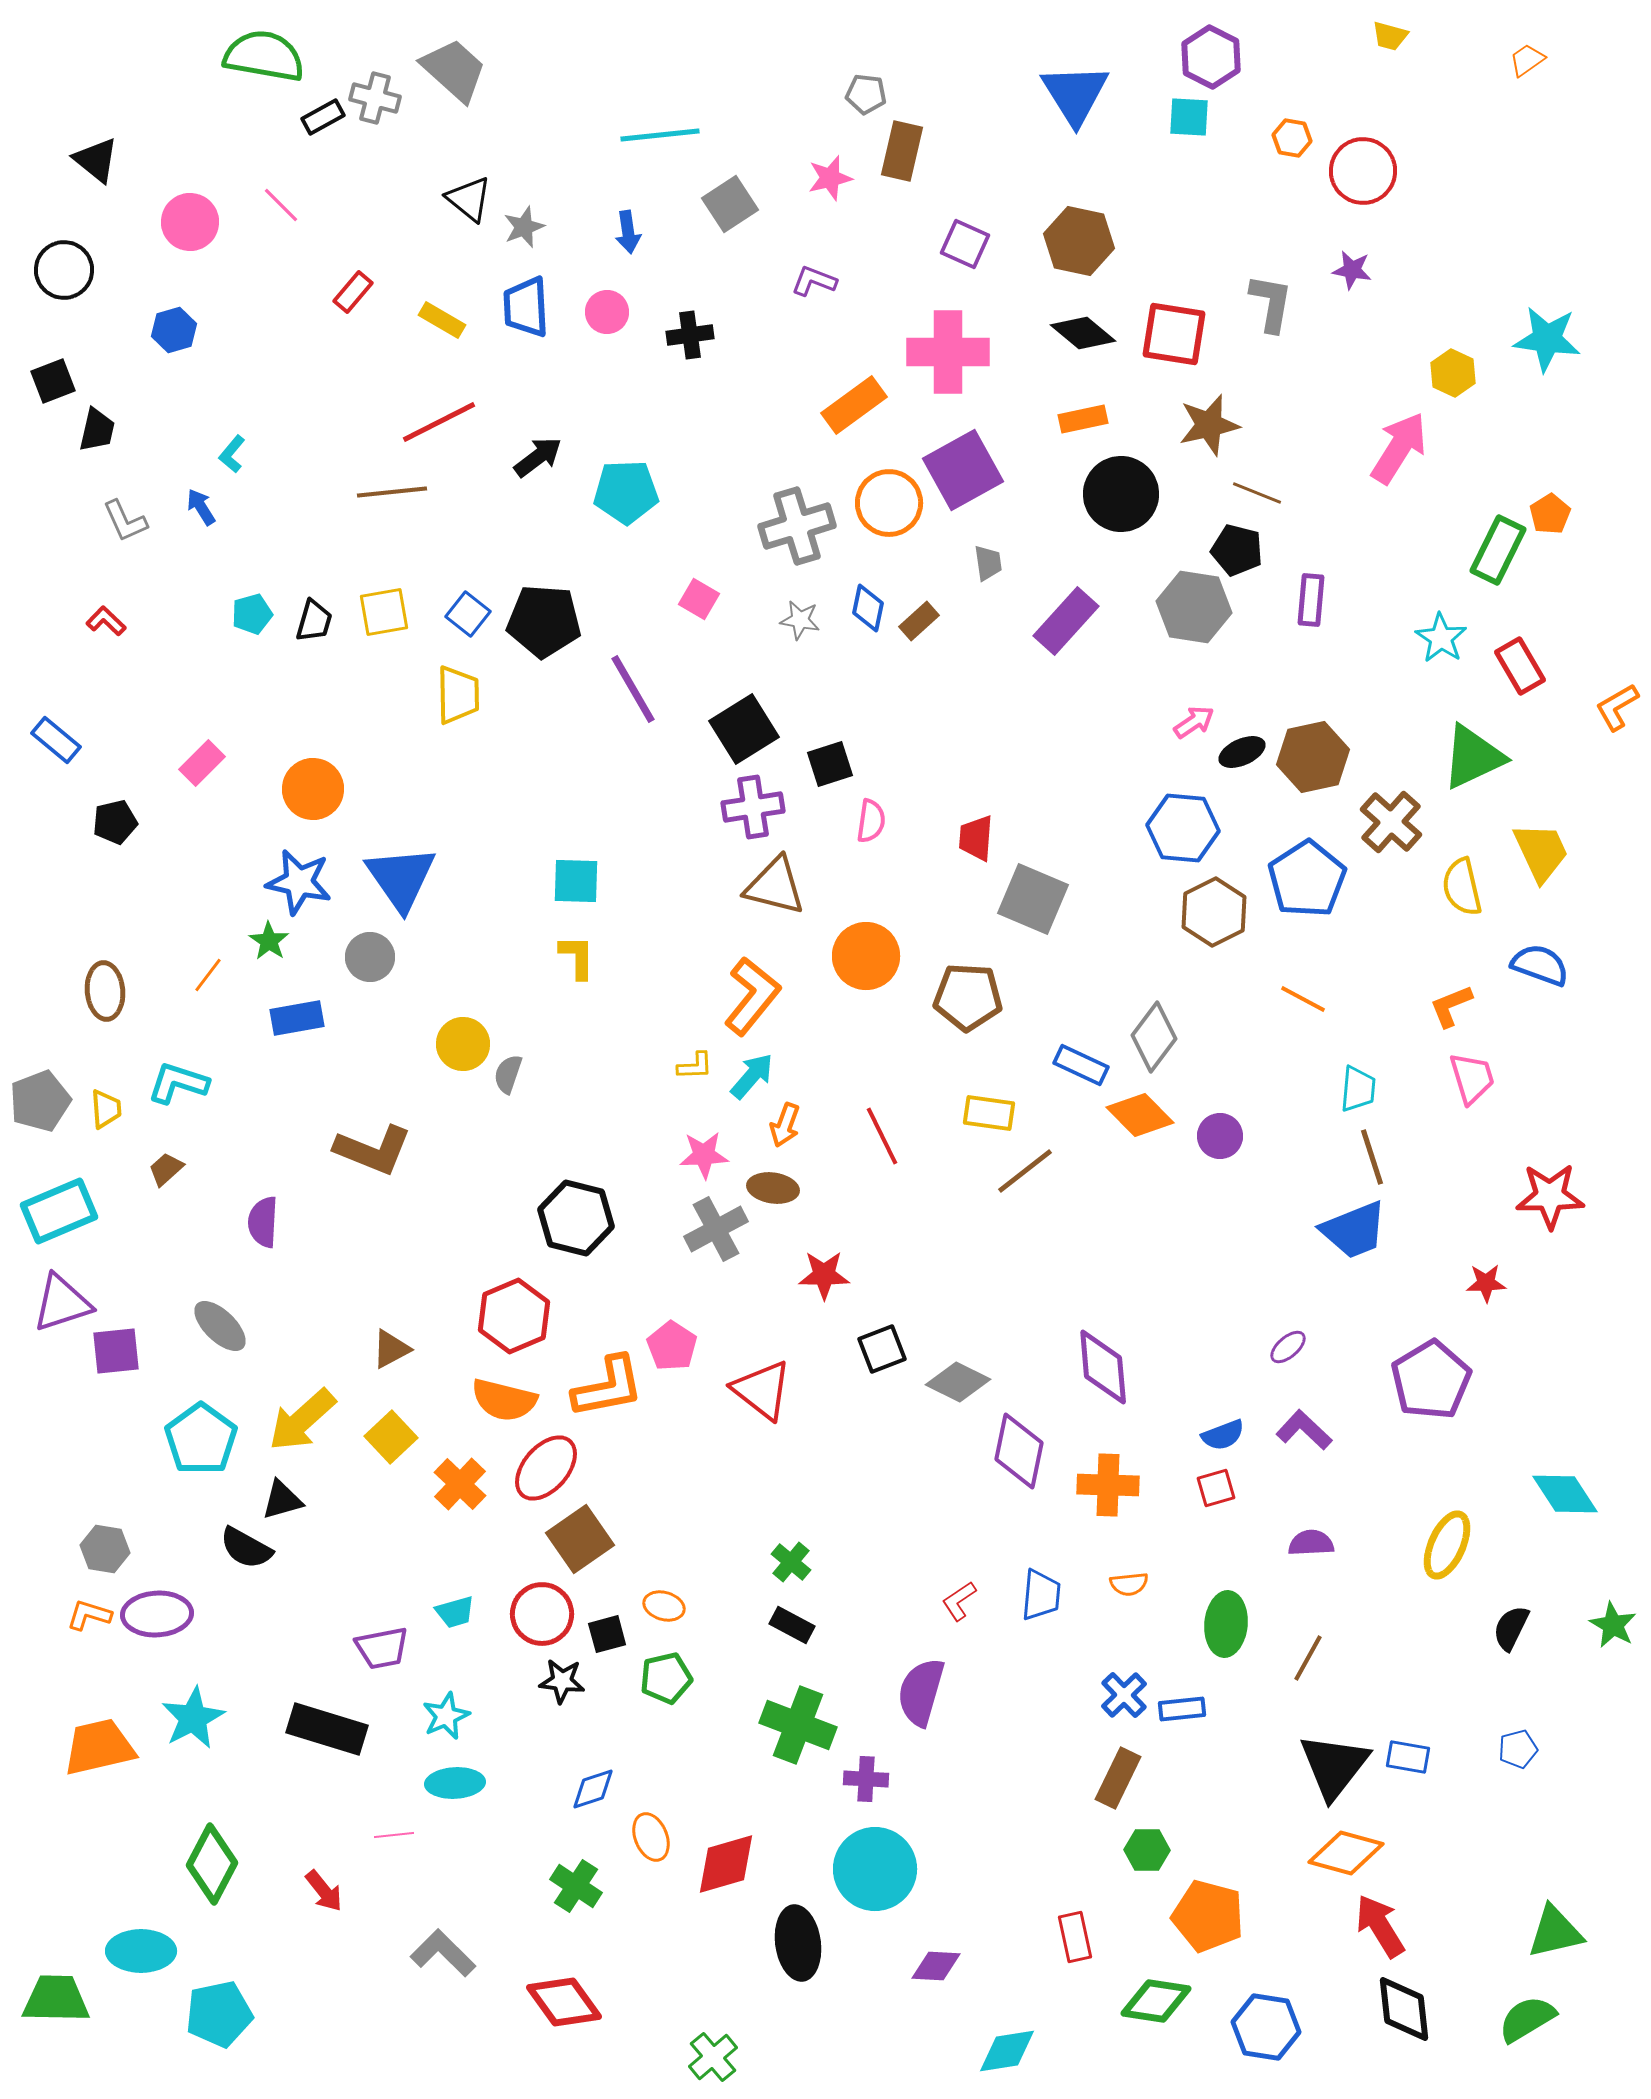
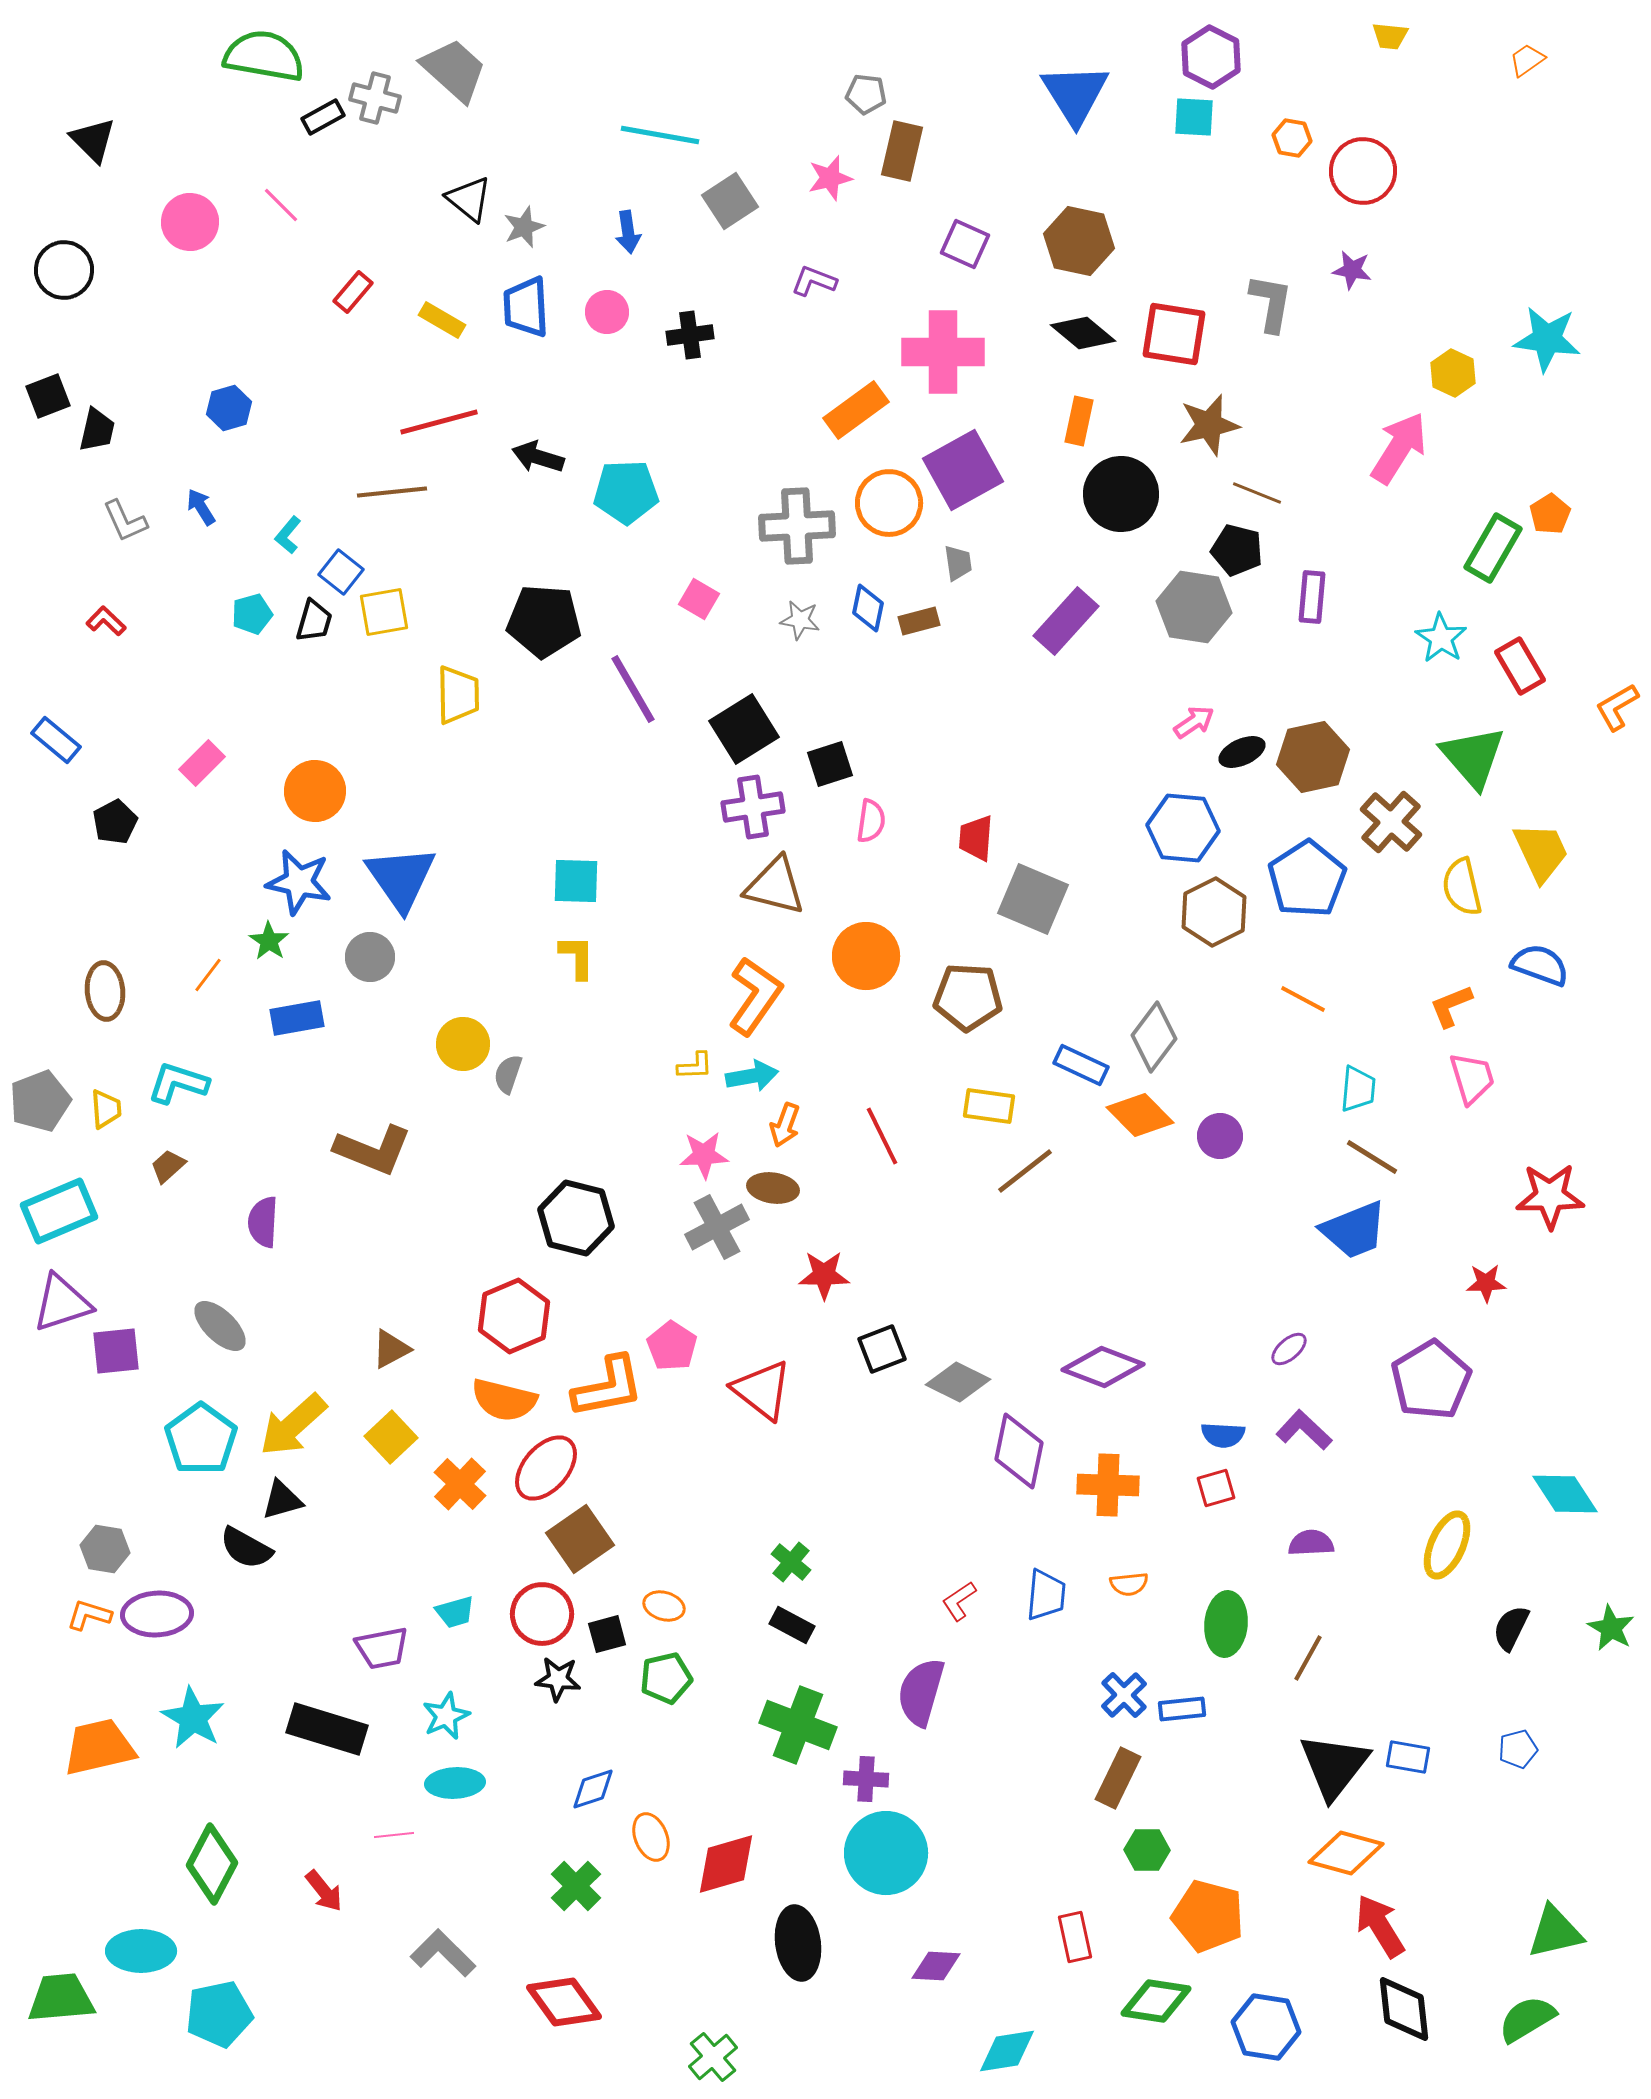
yellow trapezoid at (1390, 36): rotated 9 degrees counterclockwise
cyan square at (1189, 117): moved 5 px right
cyan line at (660, 135): rotated 16 degrees clockwise
black triangle at (96, 160): moved 3 px left, 20 px up; rotated 6 degrees clockwise
gray square at (730, 204): moved 3 px up
blue hexagon at (174, 330): moved 55 px right, 78 px down
pink cross at (948, 352): moved 5 px left
black square at (53, 381): moved 5 px left, 15 px down
orange rectangle at (854, 405): moved 2 px right, 5 px down
orange rectangle at (1083, 419): moved 4 px left, 2 px down; rotated 66 degrees counterclockwise
red line at (439, 422): rotated 12 degrees clockwise
cyan L-shape at (232, 454): moved 56 px right, 81 px down
black arrow at (538, 457): rotated 126 degrees counterclockwise
gray cross at (797, 526): rotated 14 degrees clockwise
green rectangle at (1498, 550): moved 5 px left, 2 px up; rotated 4 degrees clockwise
gray trapezoid at (988, 563): moved 30 px left
purple rectangle at (1311, 600): moved 1 px right, 3 px up
blue square at (468, 614): moved 127 px left, 42 px up
brown rectangle at (919, 621): rotated 27 degrees clockwise
green triangle at (1473, 757): rotated 46 degrees counterclockwise
orange circle at (313, 789): moved 2 px right, 2 px down
black pentagon at (115, 822): rotated 15 degrees counterclockwise
orange L-shape at (752, 996): moved 3 px right; rotated 4 degrees counterclockwise
cyan arrow at (752, 1076): rotated 39 degrees clockwise
yellow rectangle at (989, 1113): moved 7 px up
brown line at (1372, 1157): rotated 40 degrees counterclockwise
brown trapezoid at (166, 1169): moved 2 px right, 3 px up
gray cross at (716, 1229): moved 1 px right, 2 px up
purple ellipse at (1288, 1347): moved 1 px right, 2 px down
purple diamond at (1103, 1367): rotated 64 degrees counterclockwise
yellow arrow at (302, 1420): moved 9 px left, 5 px down
blue semicircle at (1223, 1435): rotated 24 degrees clockwise
blue trapezoid at (1041, 1595): moved 5 px right
green star at (1613, 1625): moved 2 px left, 3 px down
black star at (562, 1681): moved 4 px left, 2 px up
cyan star at (193, 1718): rotated 14 degrees counterclockwise
cyan circle at (875, 1869): moved 11 px right, 16 px up
green cross at (576, 1886): rotated 12 degrees clockwise
green trapezoid at (56, 1999): moved 5 px right, 1 px up; rotated 6 degrees counterclockwise
